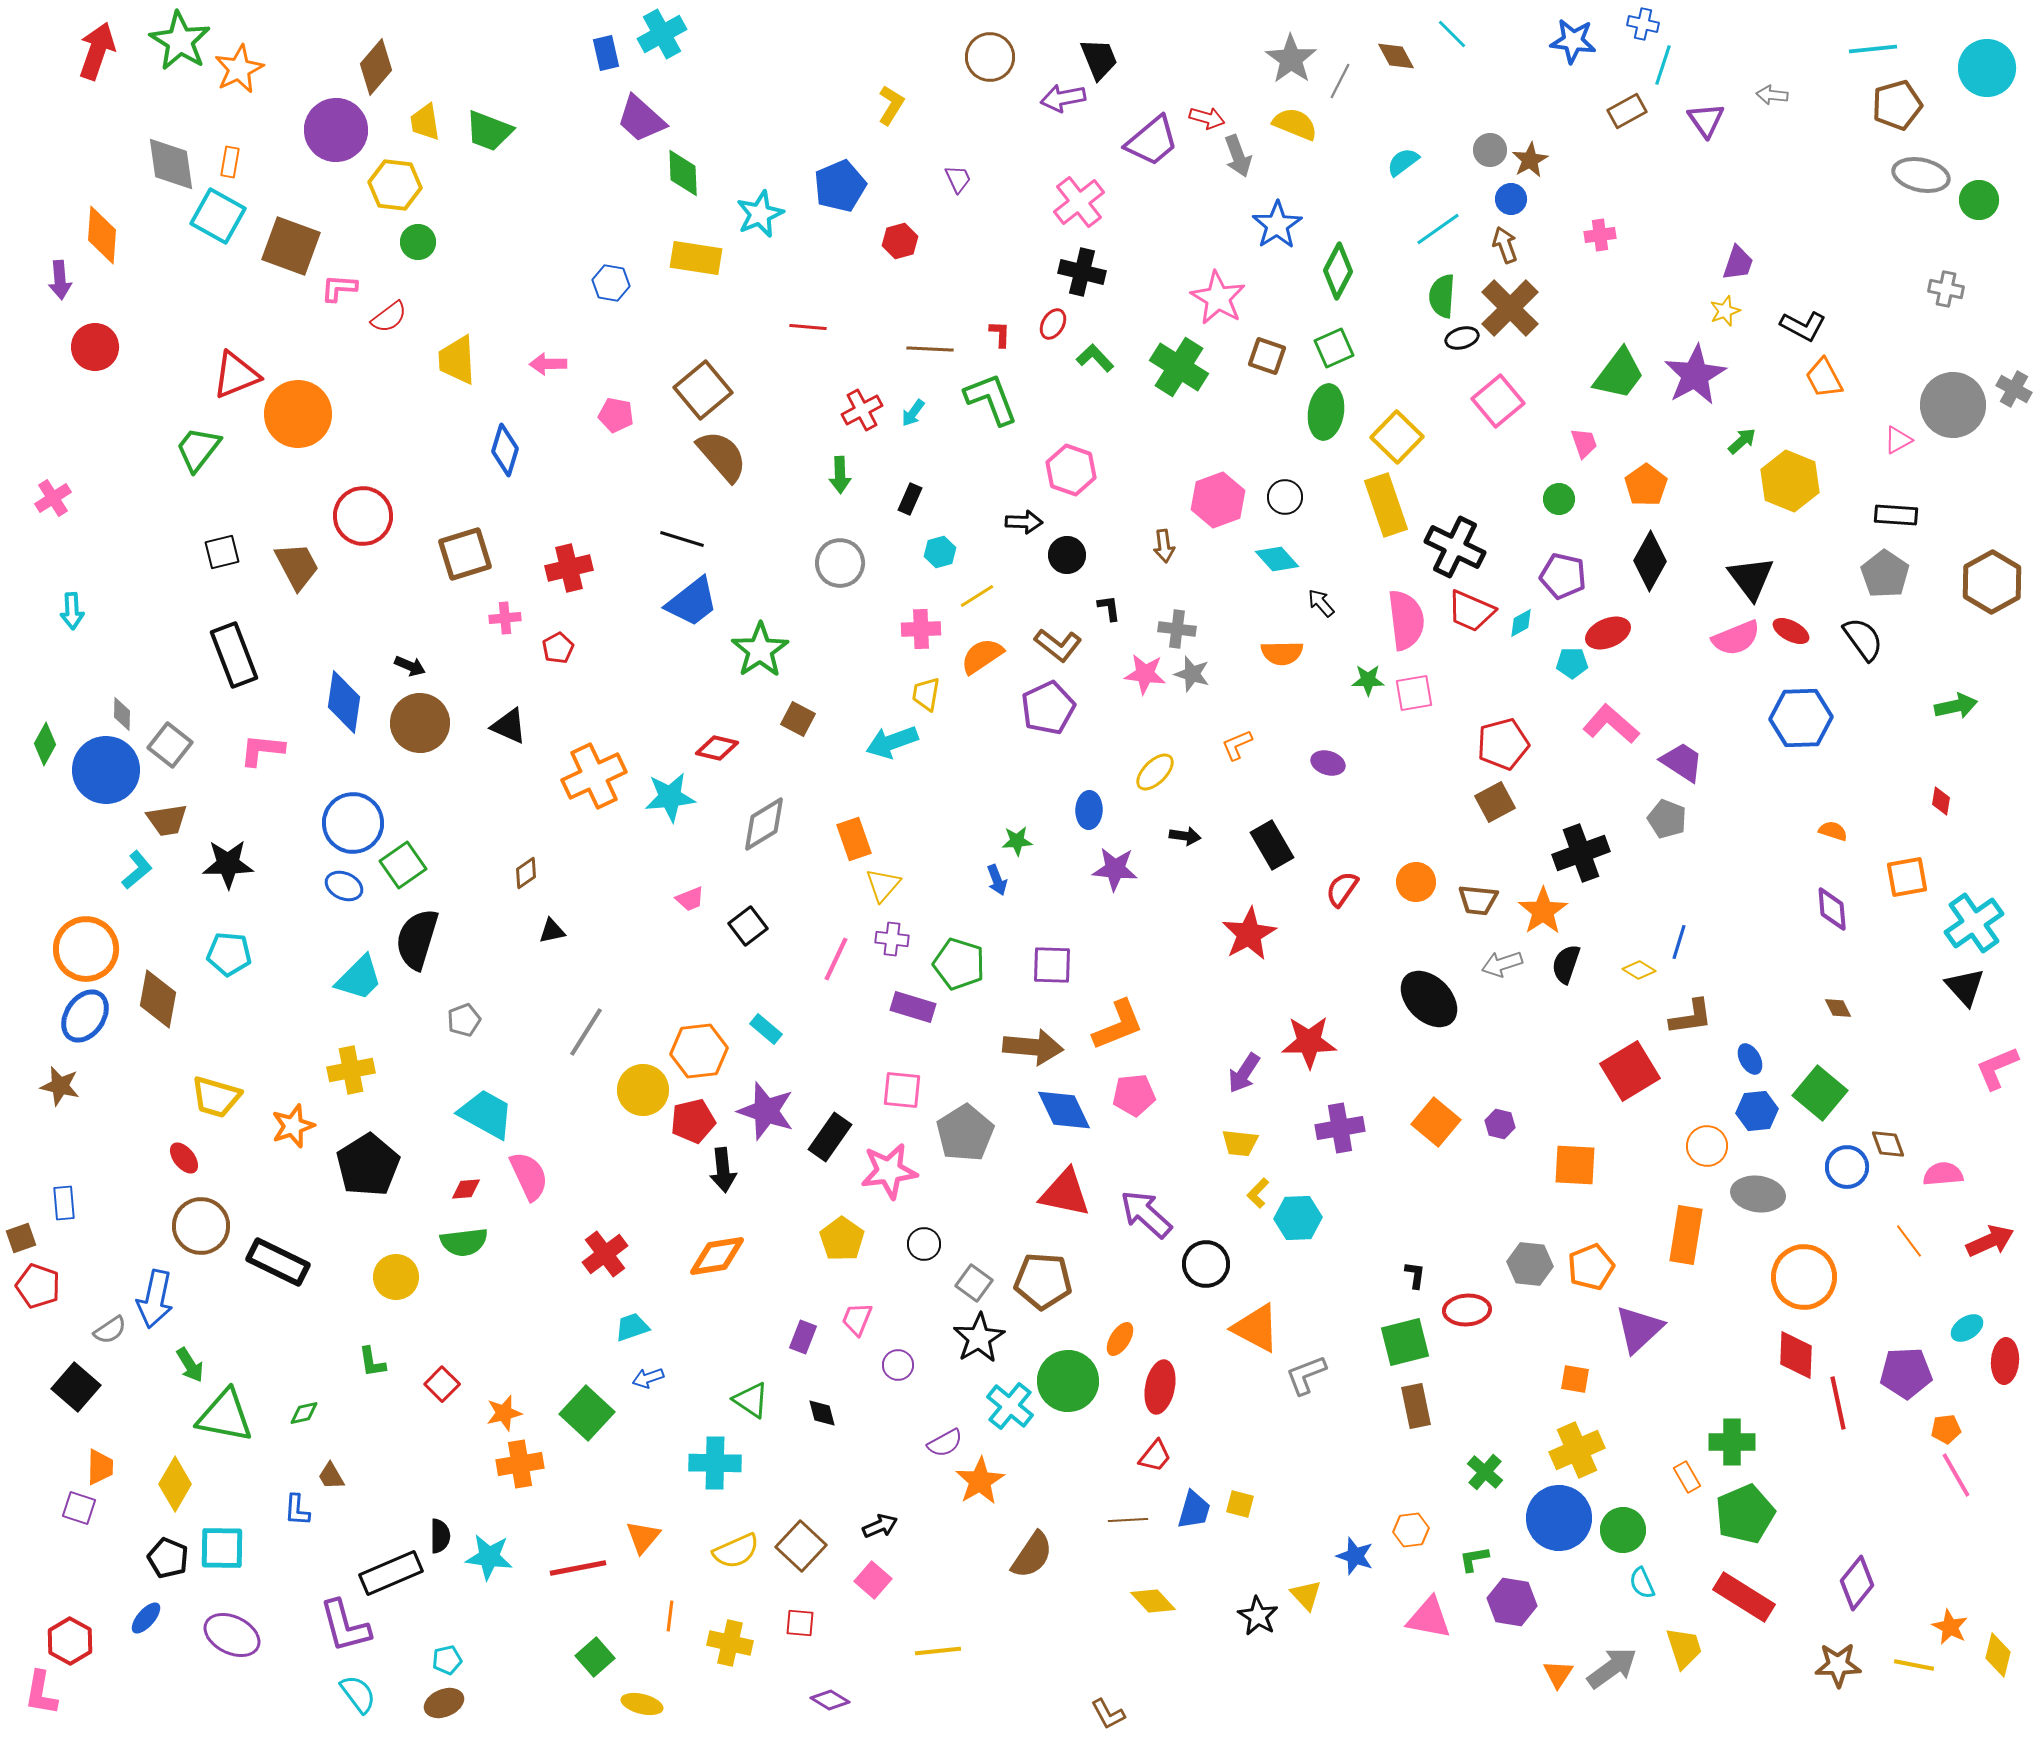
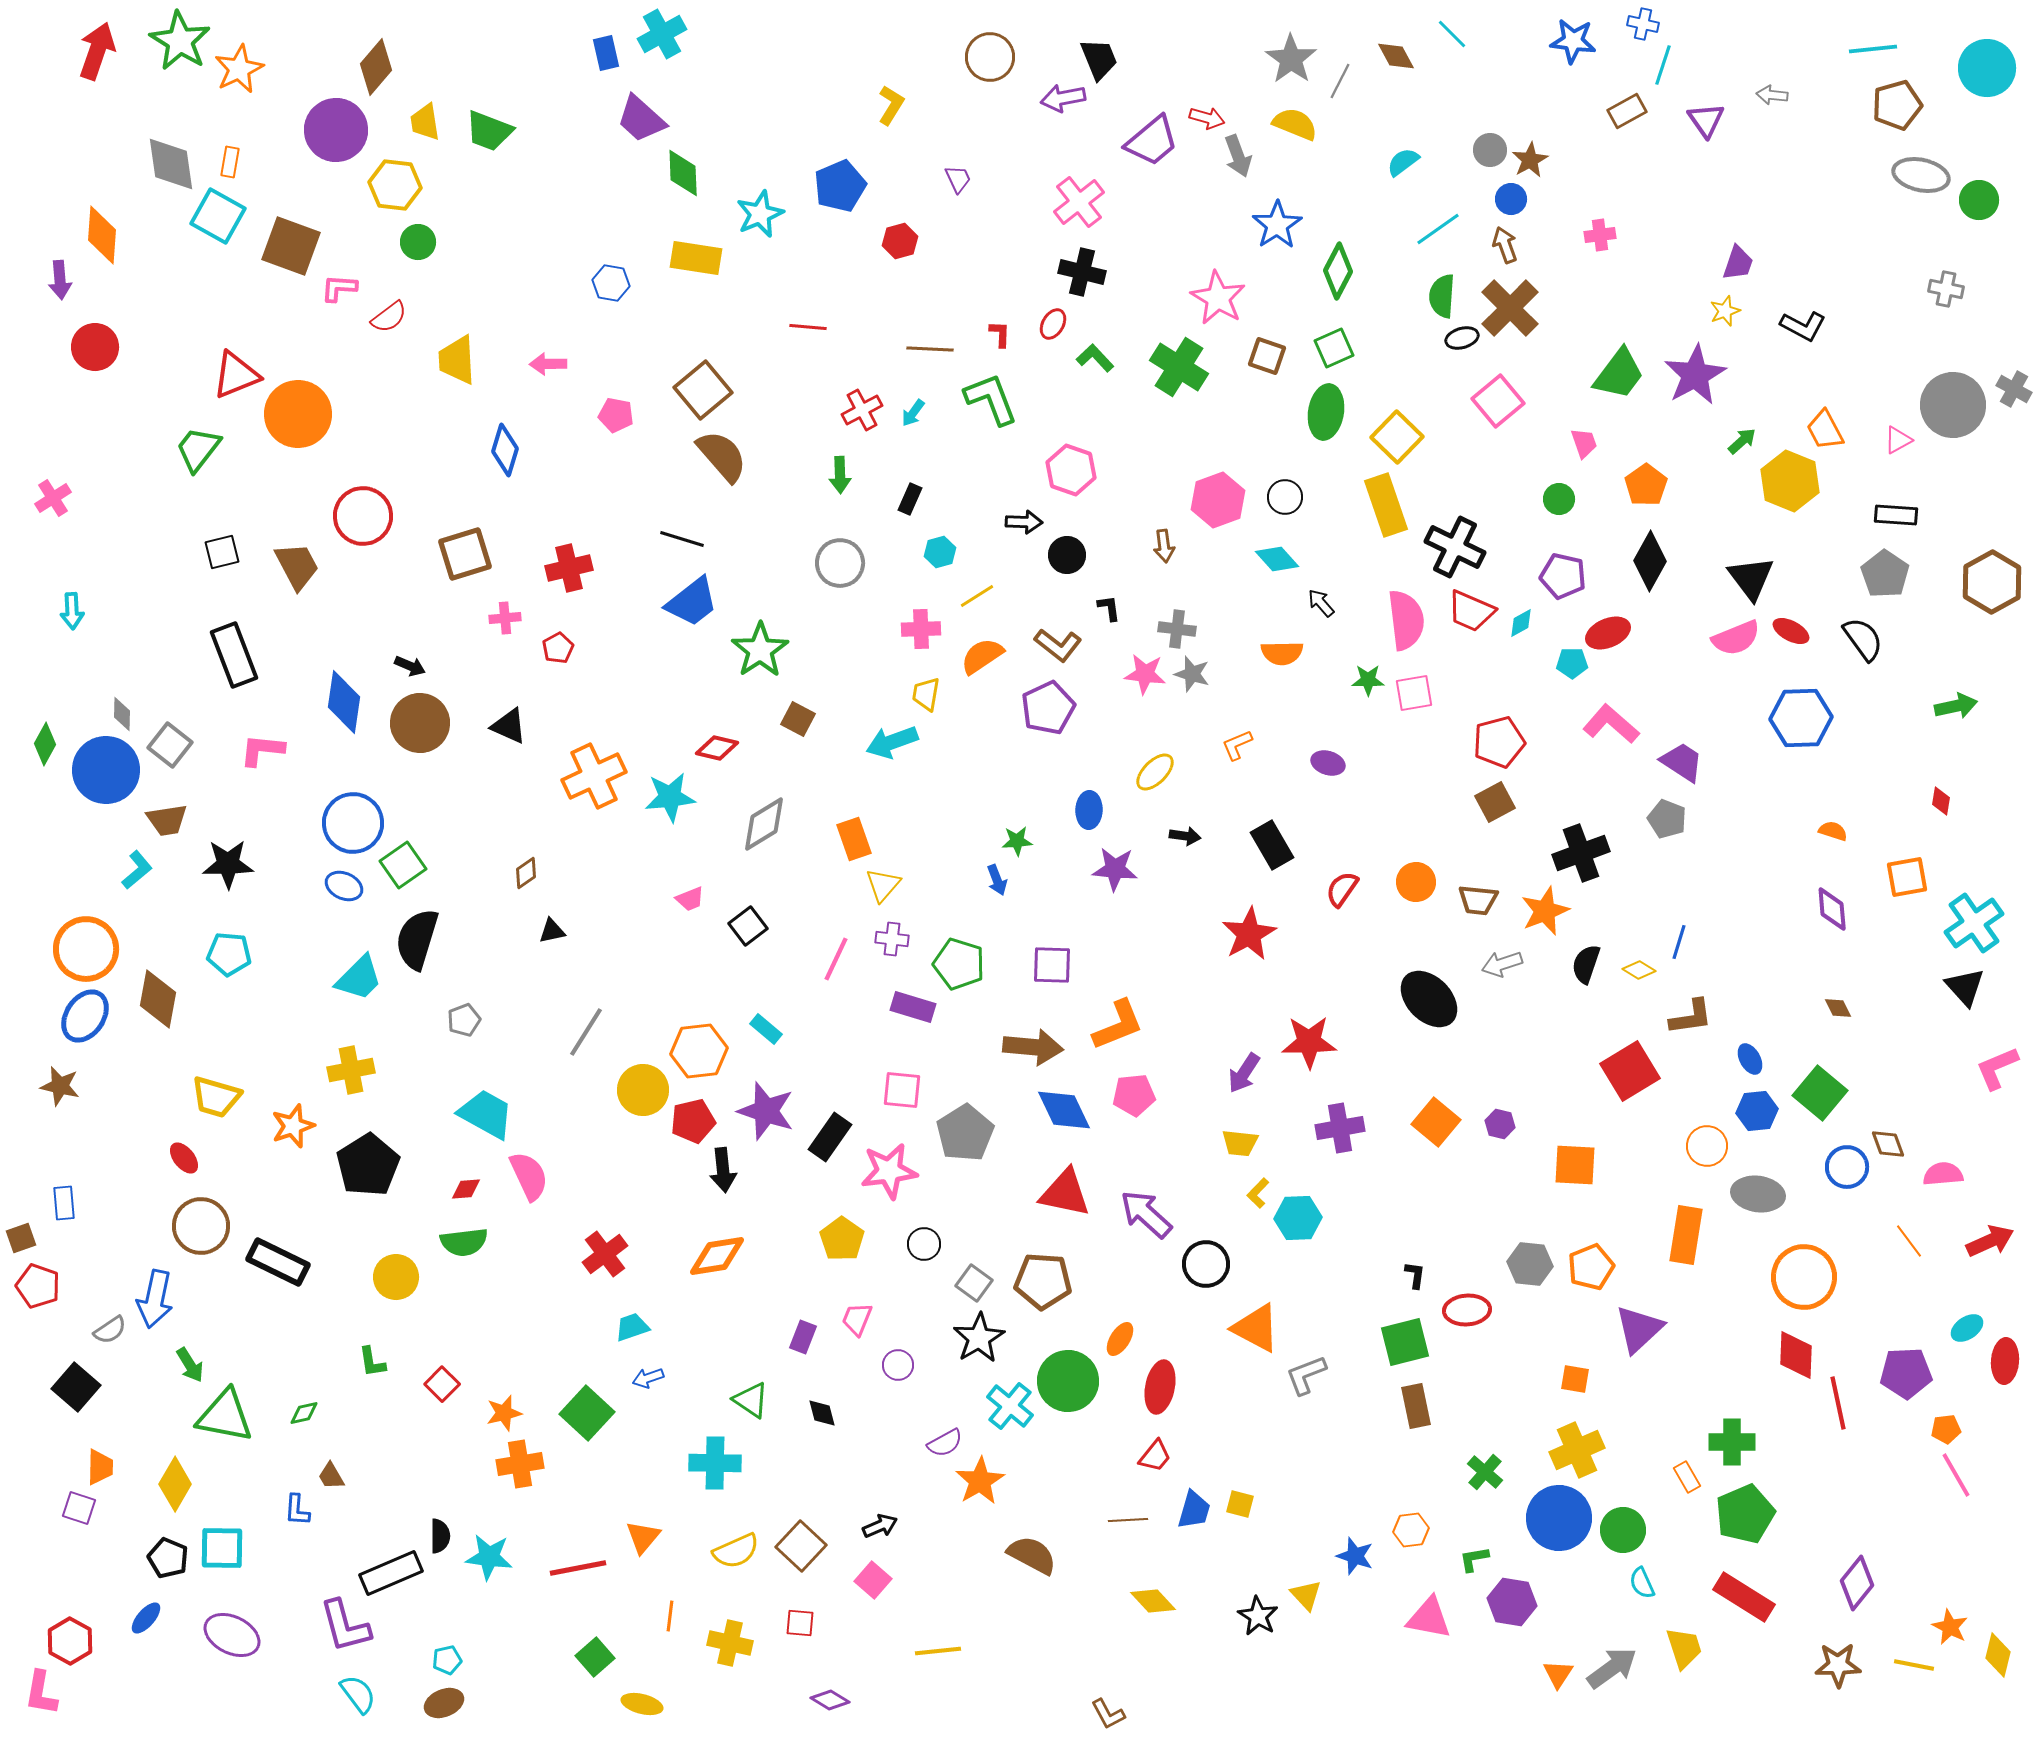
orange trapezoid at (1824, 378): moved 1 px right, 52 px down
red pentagon at (1503, 744): moved 4 px left, 2 px up
orange star at (1543, 911): moved 2 px right; rotated 12 degrees clockwise
black semicircle at (1566, 964): moved 20 px right
brown semicircle at (1032, 1555): rotated 96 degrees counterclockwise
